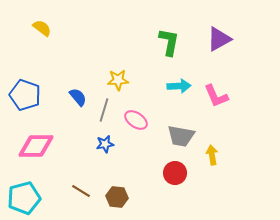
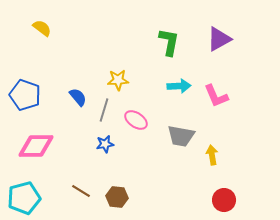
red circle: moved 49 px right, 27 px down
